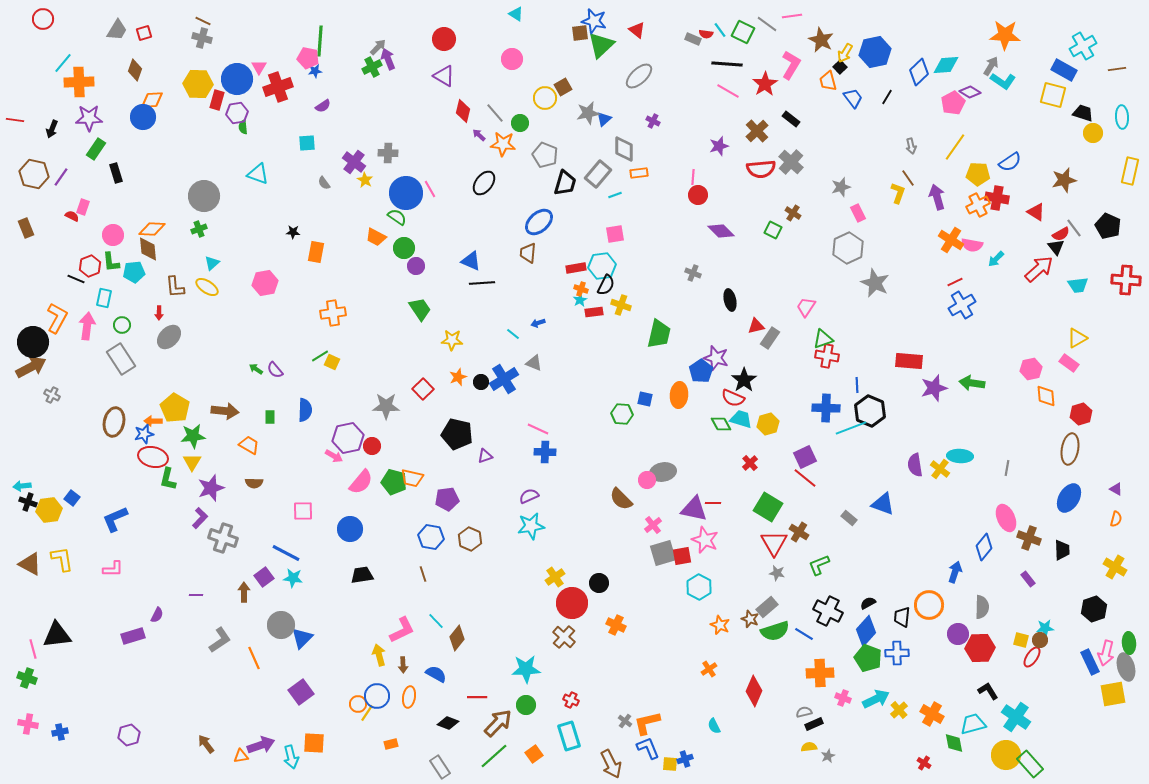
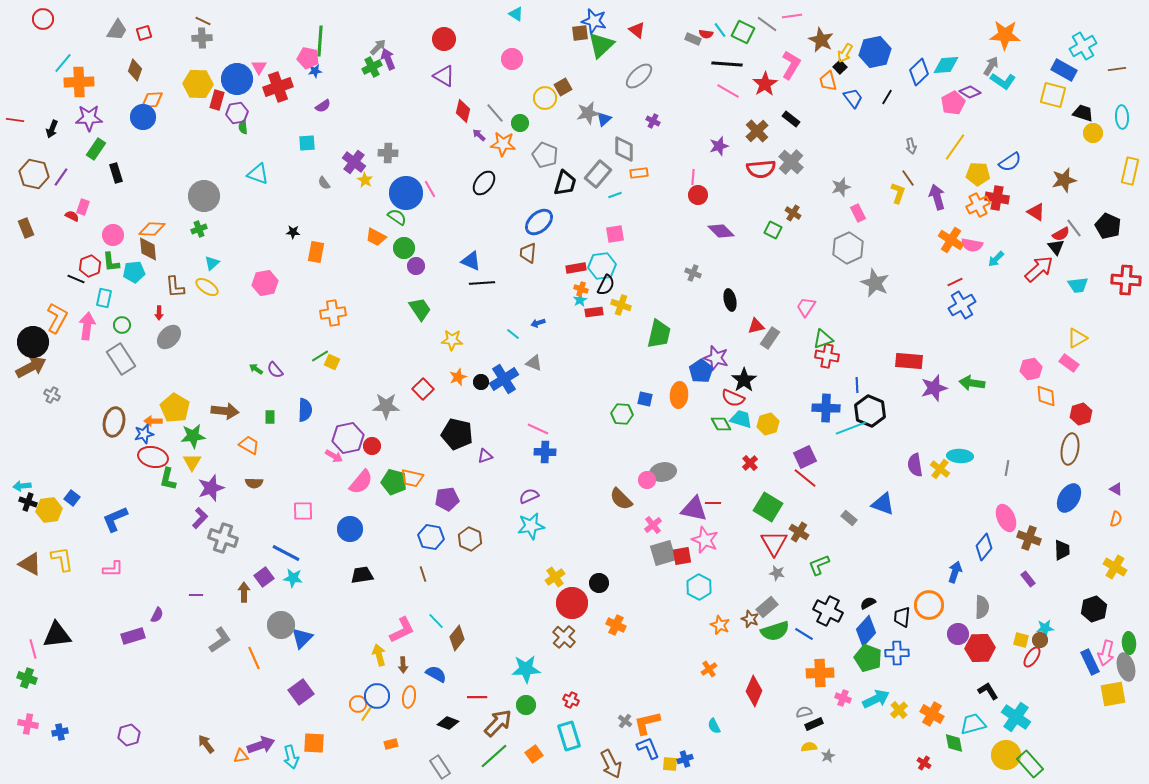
gray cross at (202, 38): rotated 18 degrees counterclockwise
